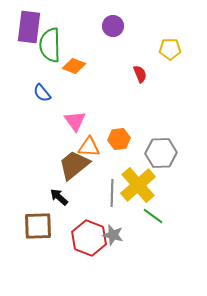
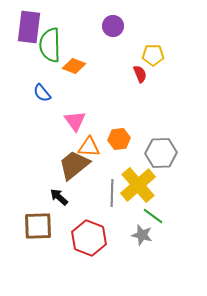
yellow pentagon: moved 17 px left, 6 px down
gray star: moved 29 px right
